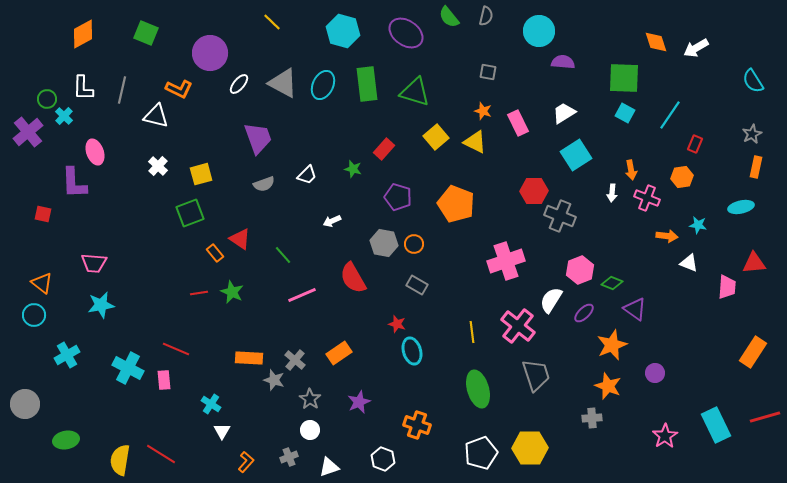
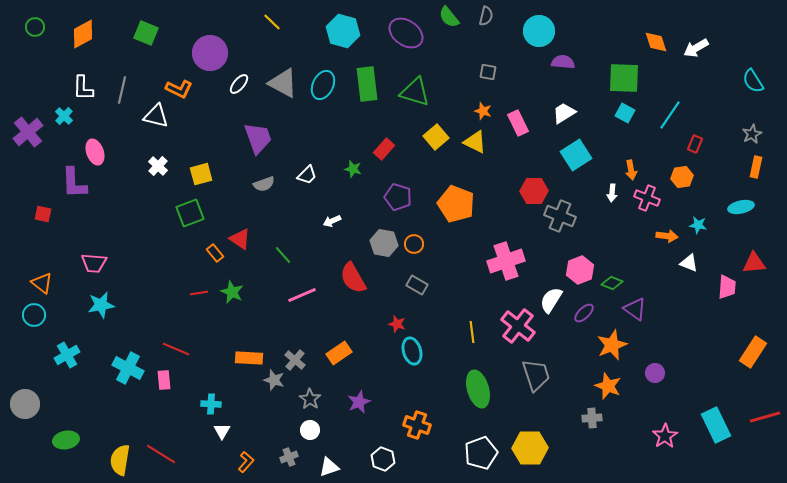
green circle at (47, 99): moved 12 px left, 72 px up
cyan cross at (211, 404): rotated 30 degrees counterclockwise
